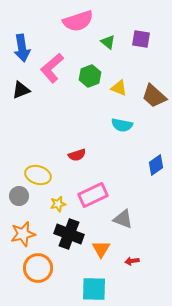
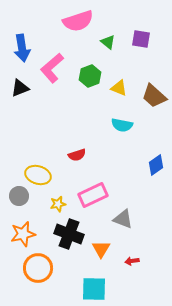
black triangle: moved 1 px left, 2 px up
